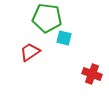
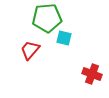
green pentagon: rotated 12 degrees counterclockwise
red trapezoid: moved 2 px up; rotated 15 degrees counterclockwise
